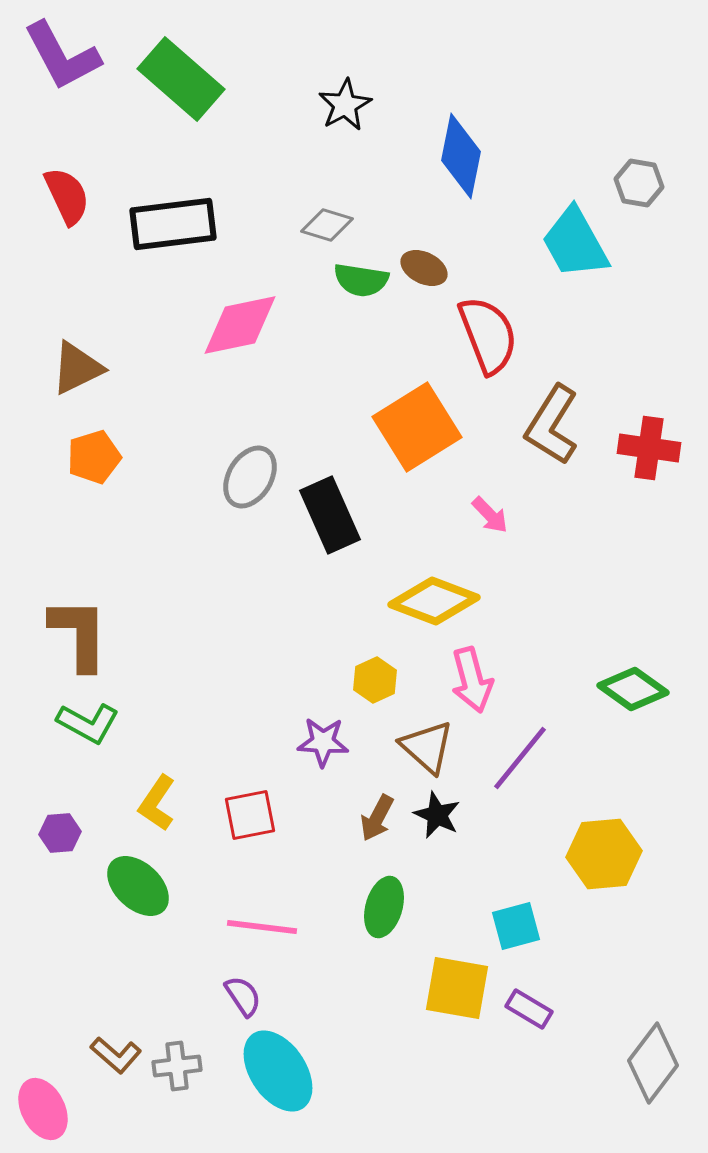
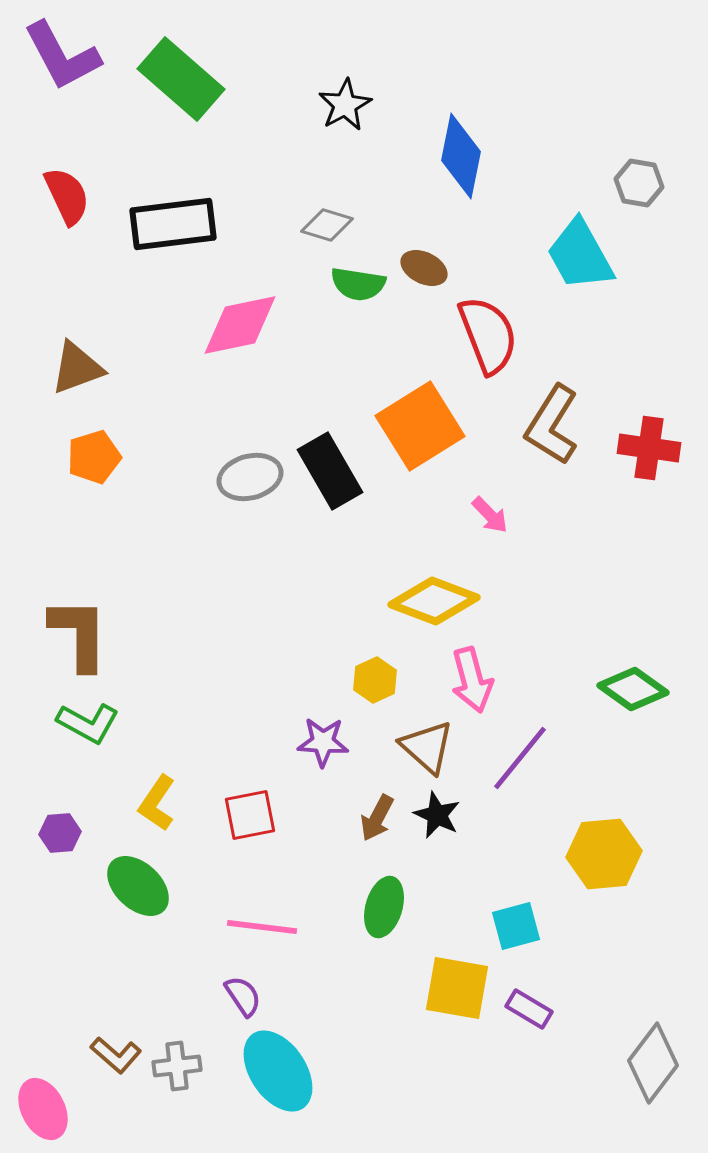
cyan trapezoid at (575, 243): moved 5 px right, 12 px down
green semicircle at (361, 280): moved 3 px left, 4 px down
brown triangle at (77, 368): rotated 6 degrees clockwise
orange square at (417, 427): moved 3 px right, 1 px up
gray ellipse at (250, 477): rotated 44 degrees clockwise
black rectangle at (330, 515): moved 44 px up; rotated 6 degrees counterclockwise
